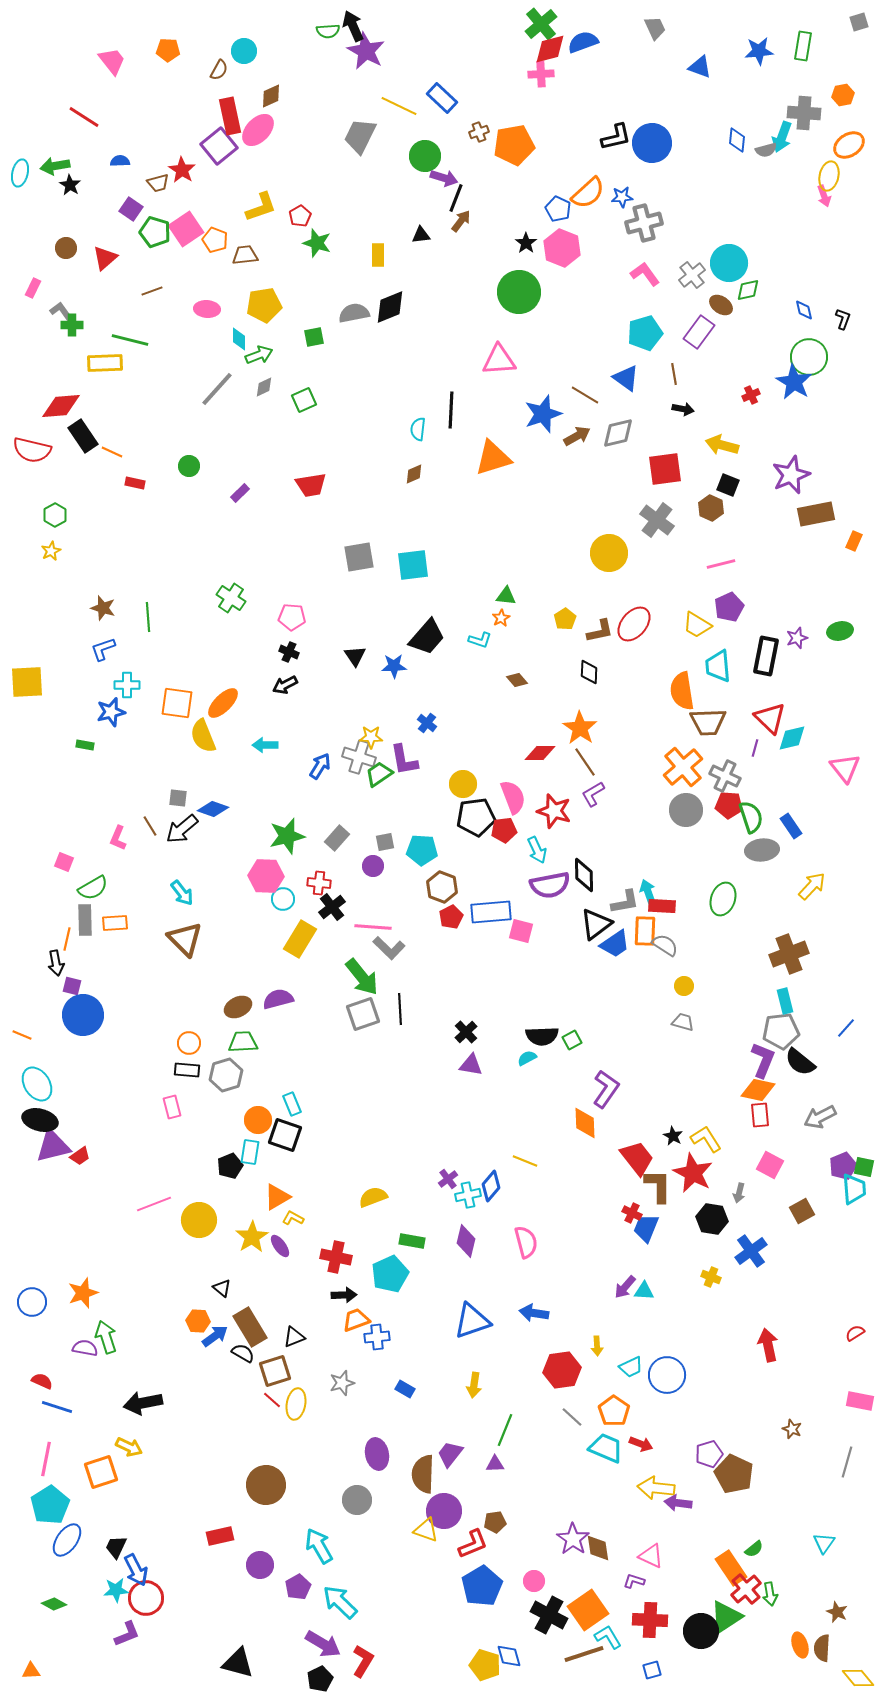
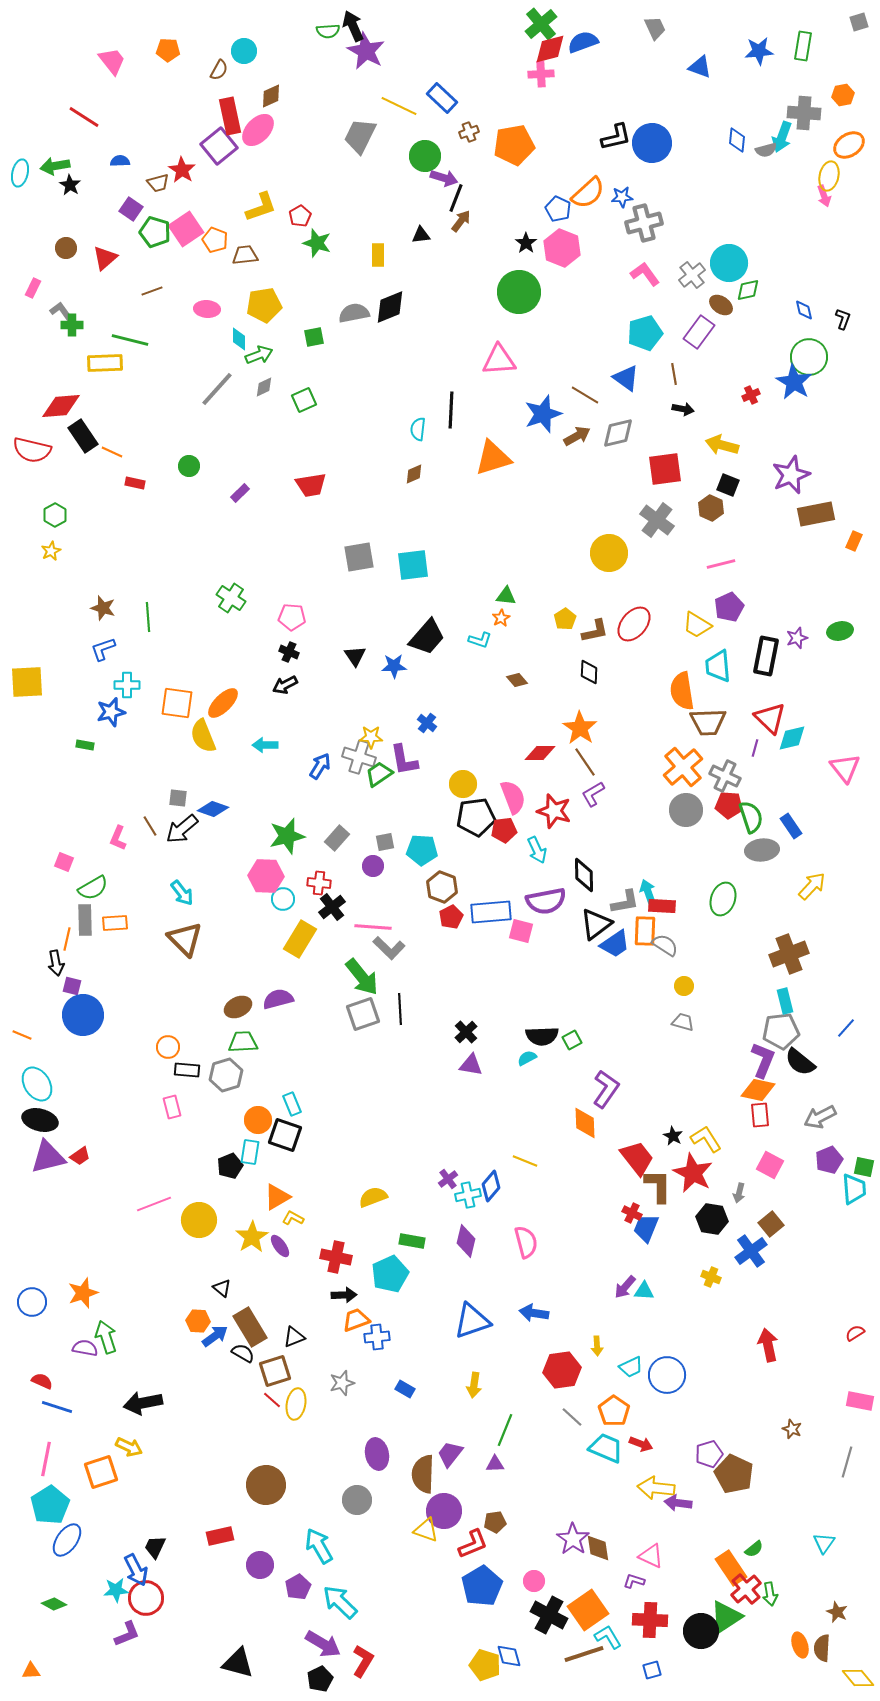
brown cross at (479, 132): moved 10 px left
brown L-shape at (600, 631): moved 5 px left
purple semicircle at (550, 885): moved 4 px left, 16 px down
orange circle at (189, 1043): moved 21 px left, 4 px down
purple triangle at (53, 1146): moved 5 px left, 11 px down
purple pentagon at (843, 1166): moved 14 px left, 6 px up
brown square at (802, 1211): moved 31 px left, 13 px down; rotated 10 degrees counterclockwise
black trapezoid at (116, 1547): moved 39 px right
